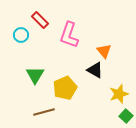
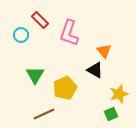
pink L-shape: moved 2 px up
brown line: moved 2 px down; rotated 10 degrees counterclockwise
green square: moved 15 px left, 2 px up; rotated 24 degrees clockwise
